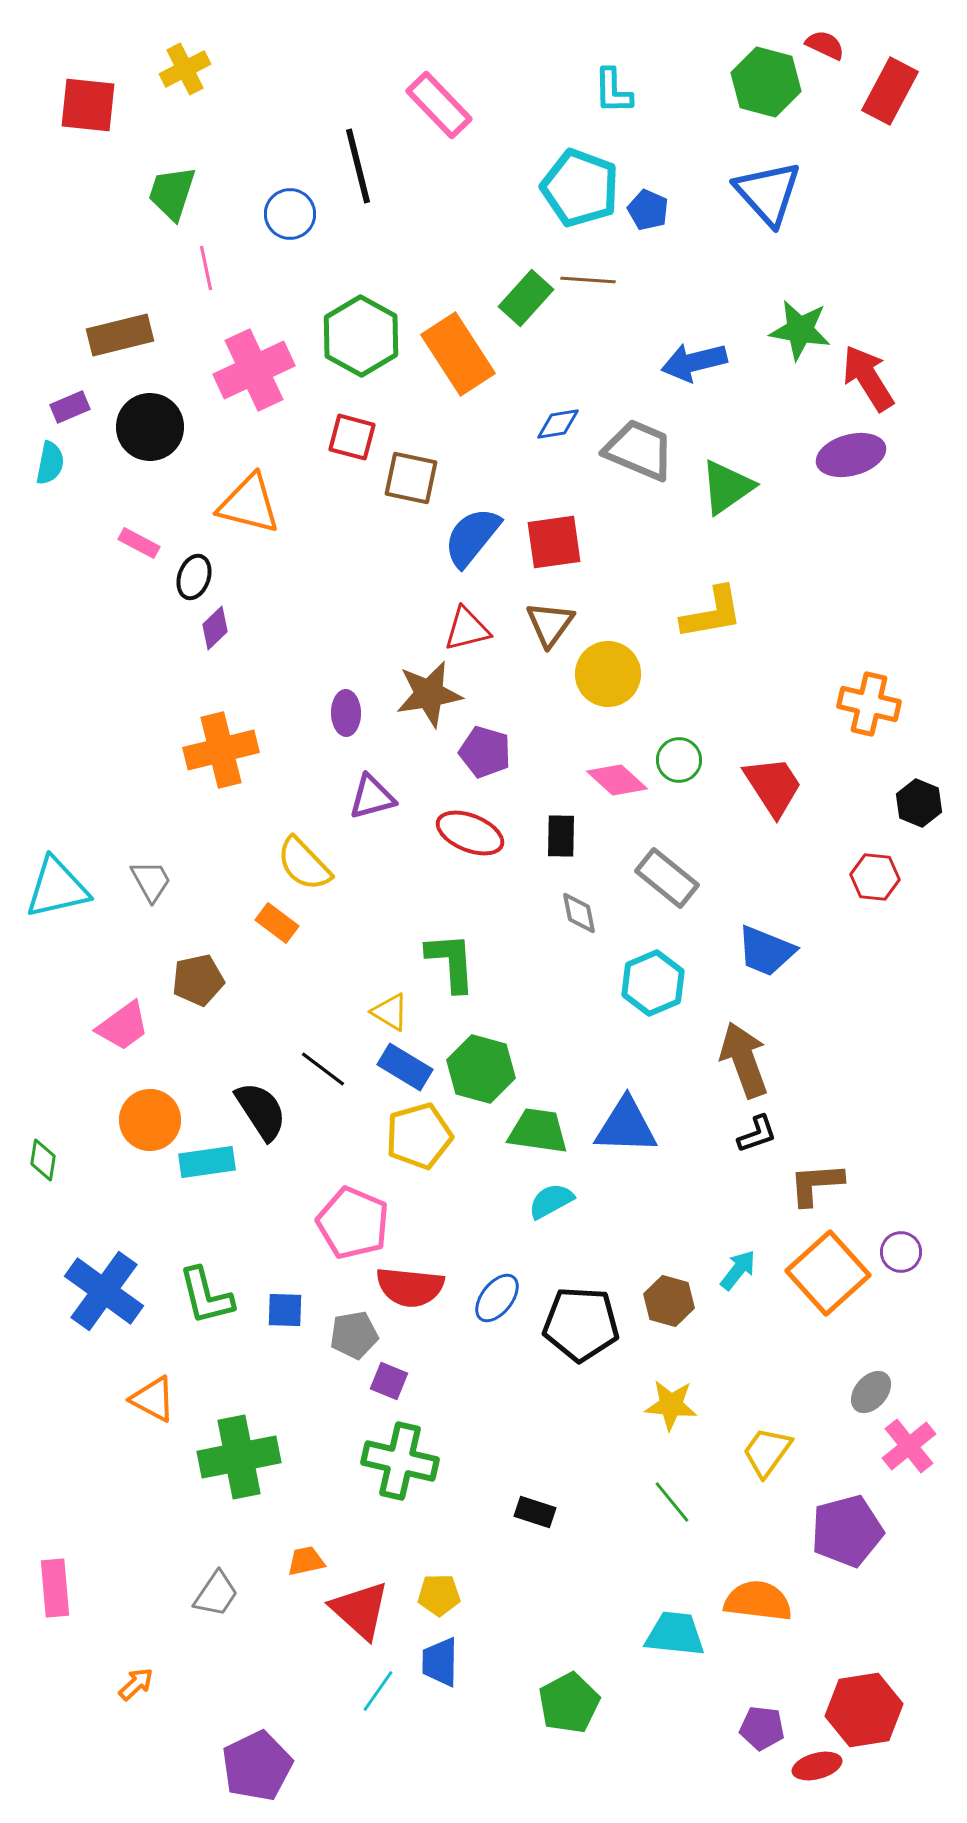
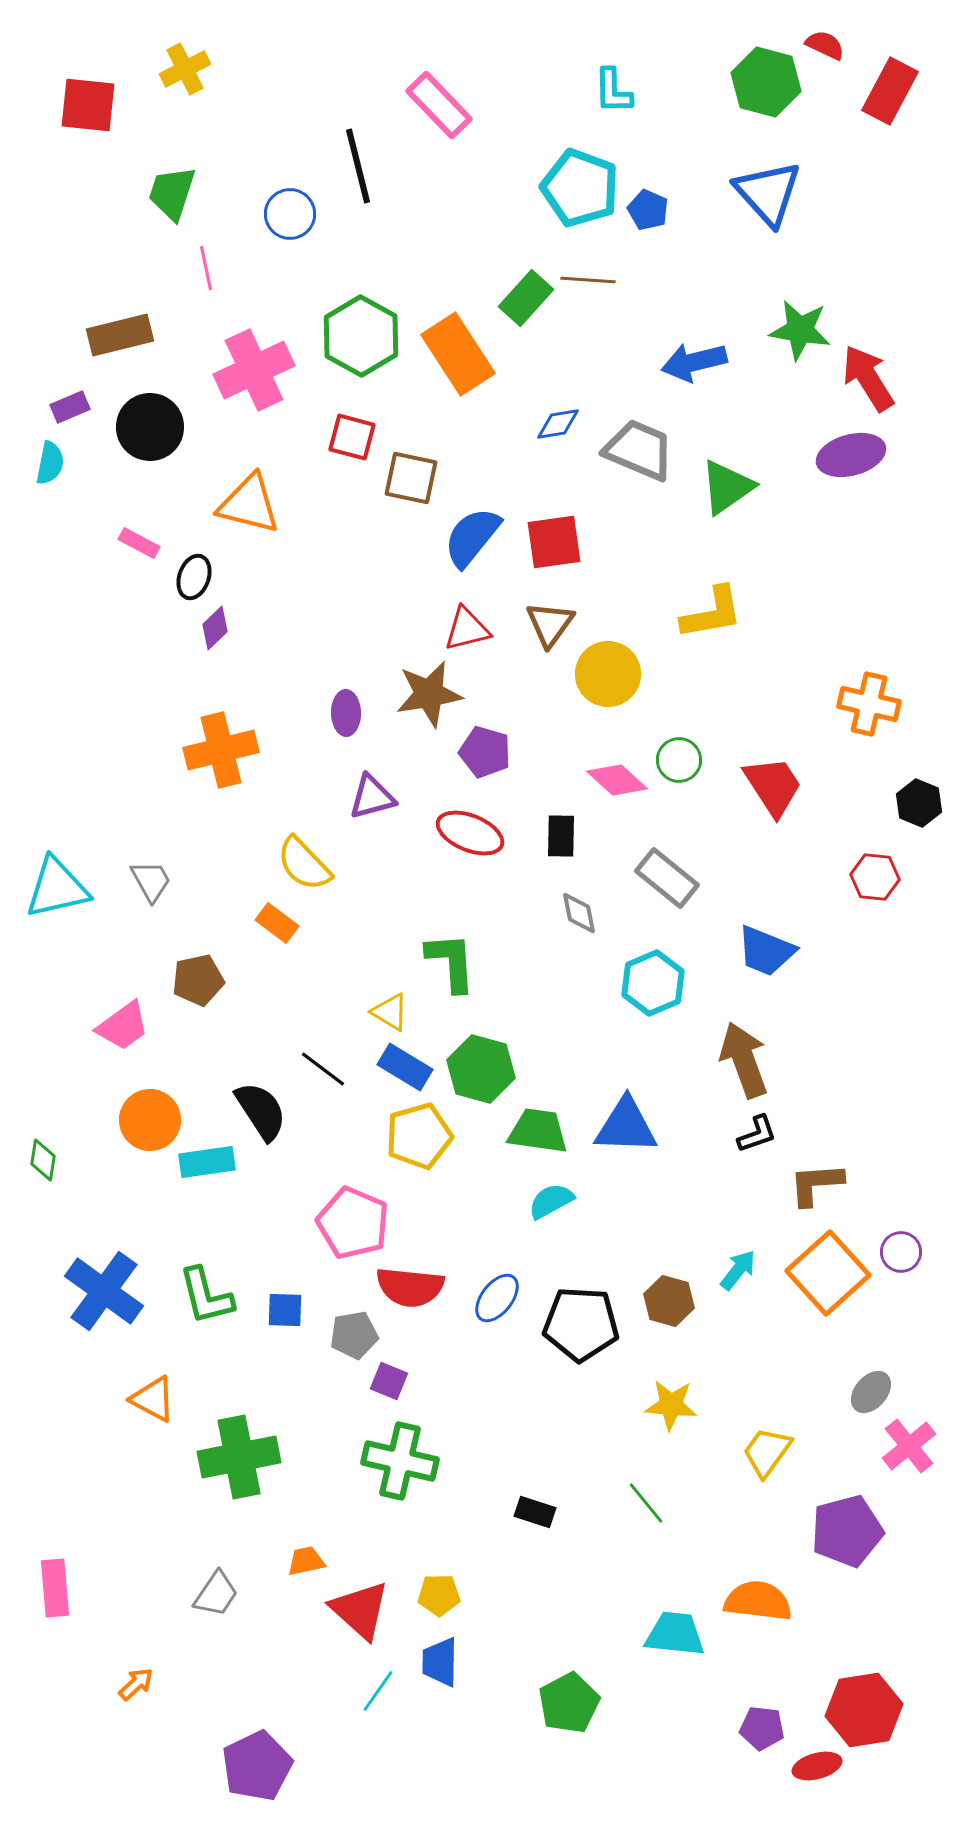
green line at (672, 1502): moved 26 px left, 1 px down
